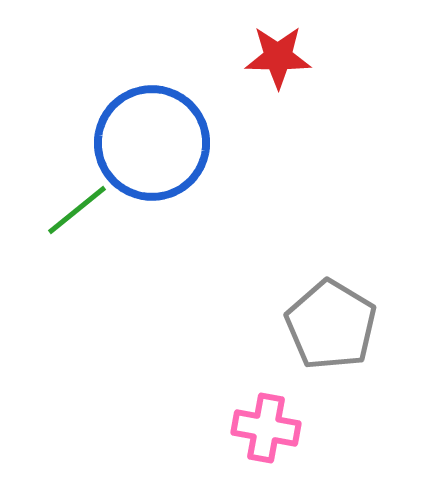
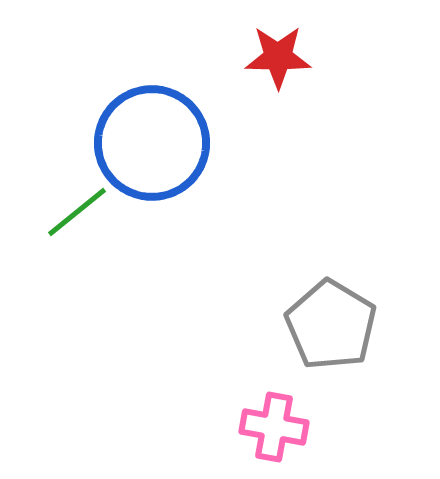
green line: moved 2 px down
pink cross: moved 8 px right, 1 px up
